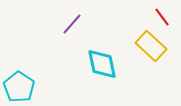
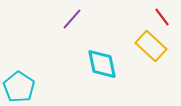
purple line: moved 5 px up
